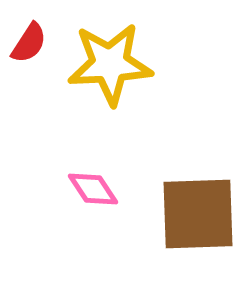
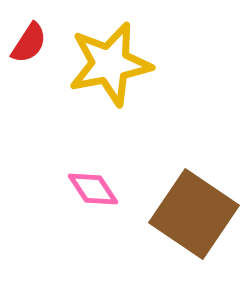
yellow star: rotated 8 degrees counterclockwise
brown square: moved 4 px left; rotated 36 degrees clockwise
